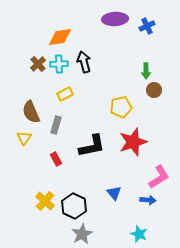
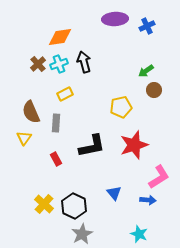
cyan cross: rotated 18 degrees counterclockwise
green arrow: rotated 56 degrees clockwise
gray rectangle: moved 2 px up; rotated 12 degrees counterclockwise
red star: moved 1 px right, 3 px down
yellow cross: moved 1 px left, 3 px down
